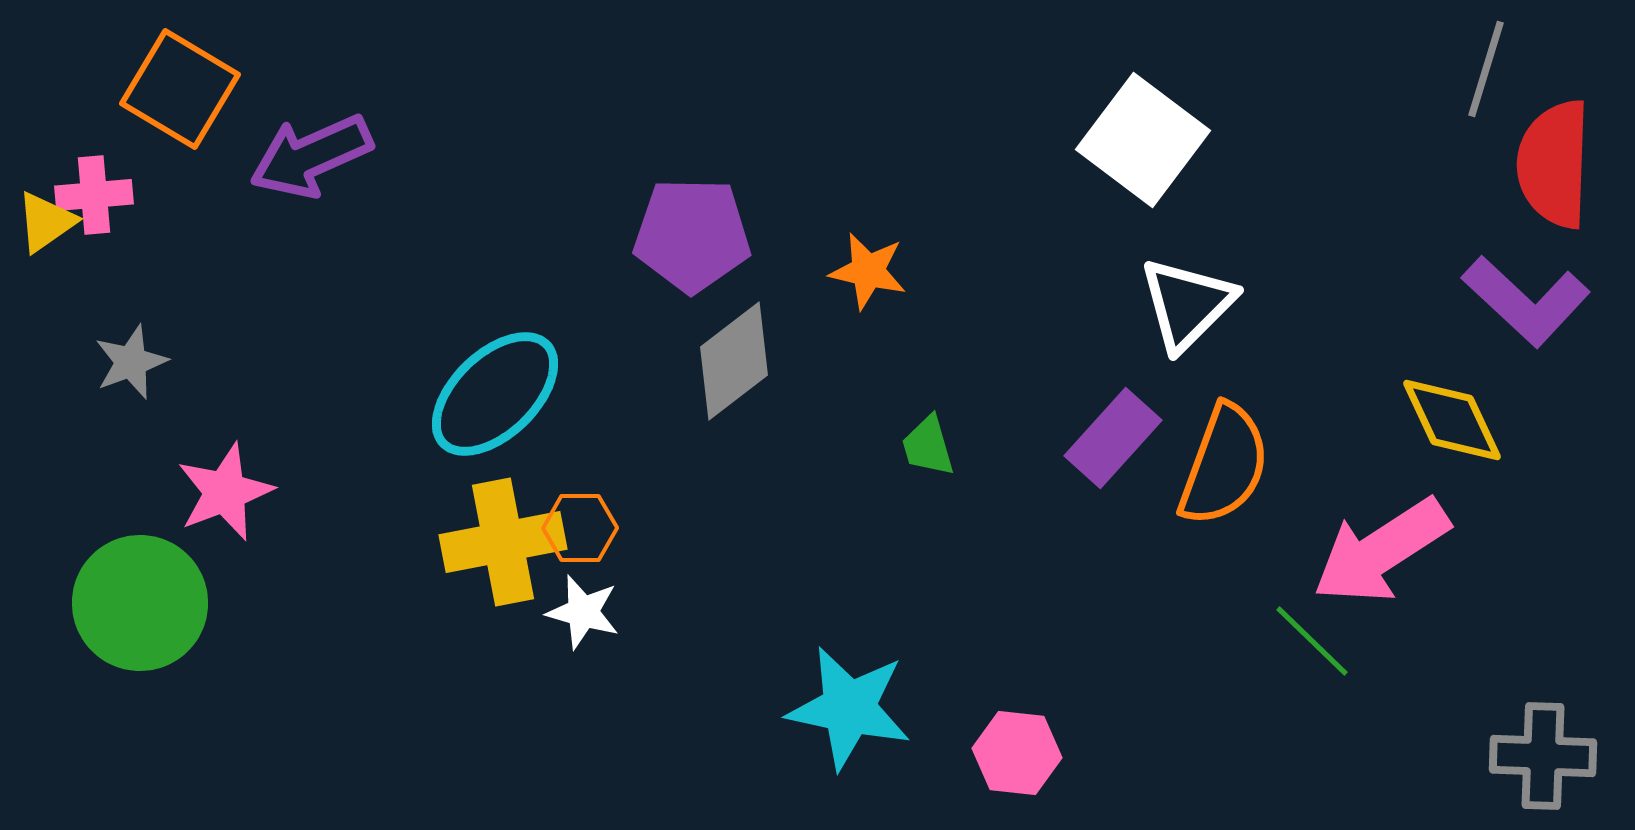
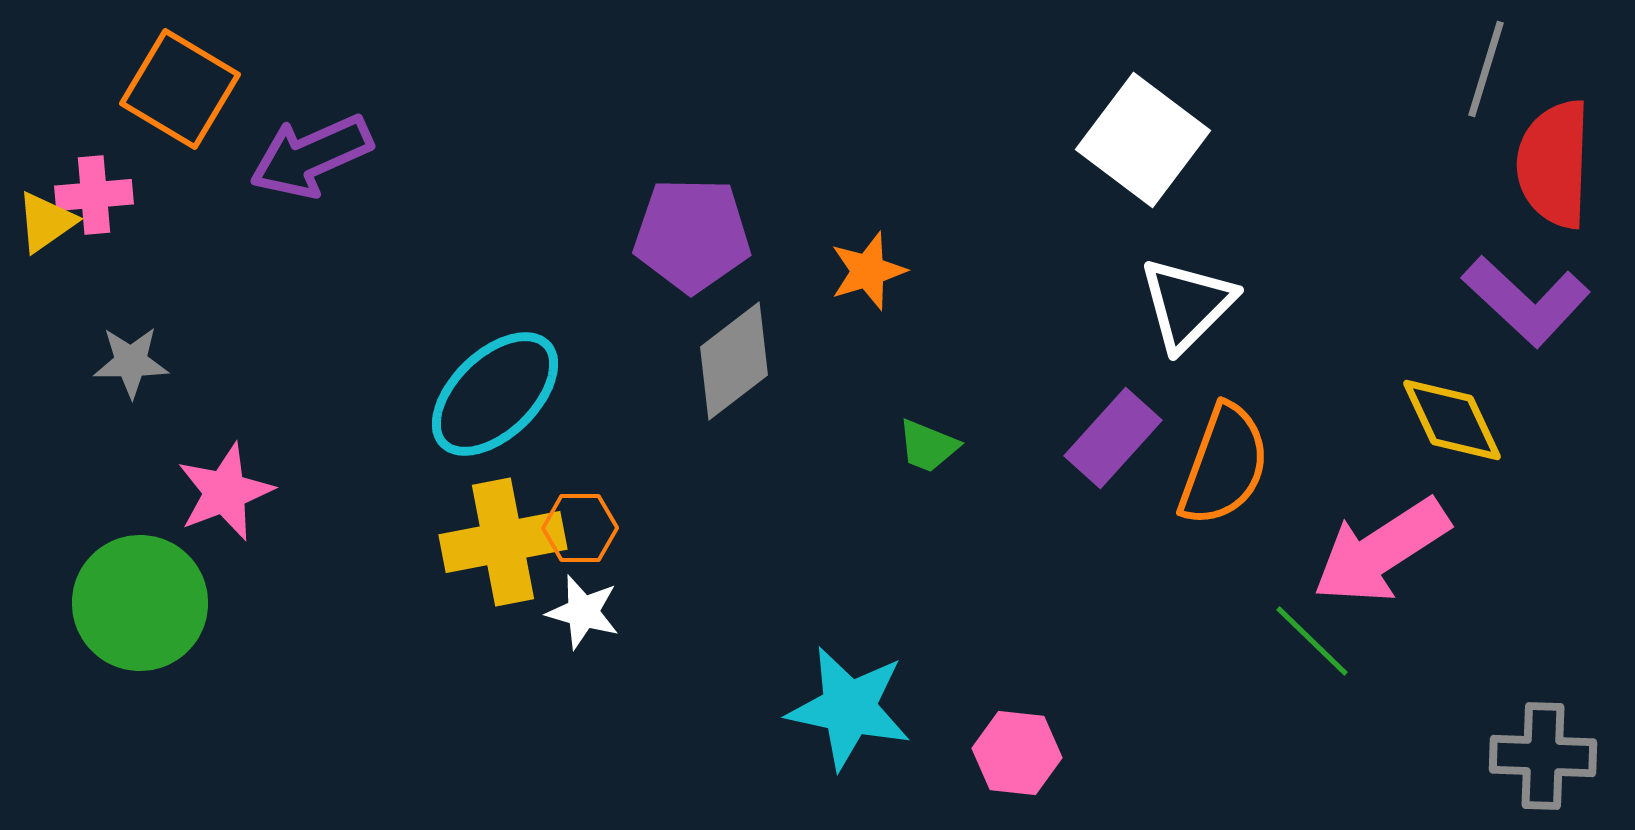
orange star: rotated 30 degrees counterclockwise
gray star: rotated 20 degrees clockwise
green trapezoid: rotated 52 degrees counterclockwise
